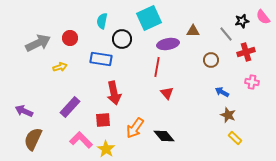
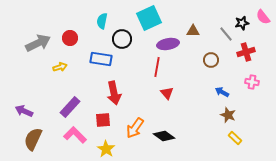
black star: moved 2 px down
black diamond: rotated 15 degrees counterclockwise
pink L-shape: moved 6 px left, 5 px up
